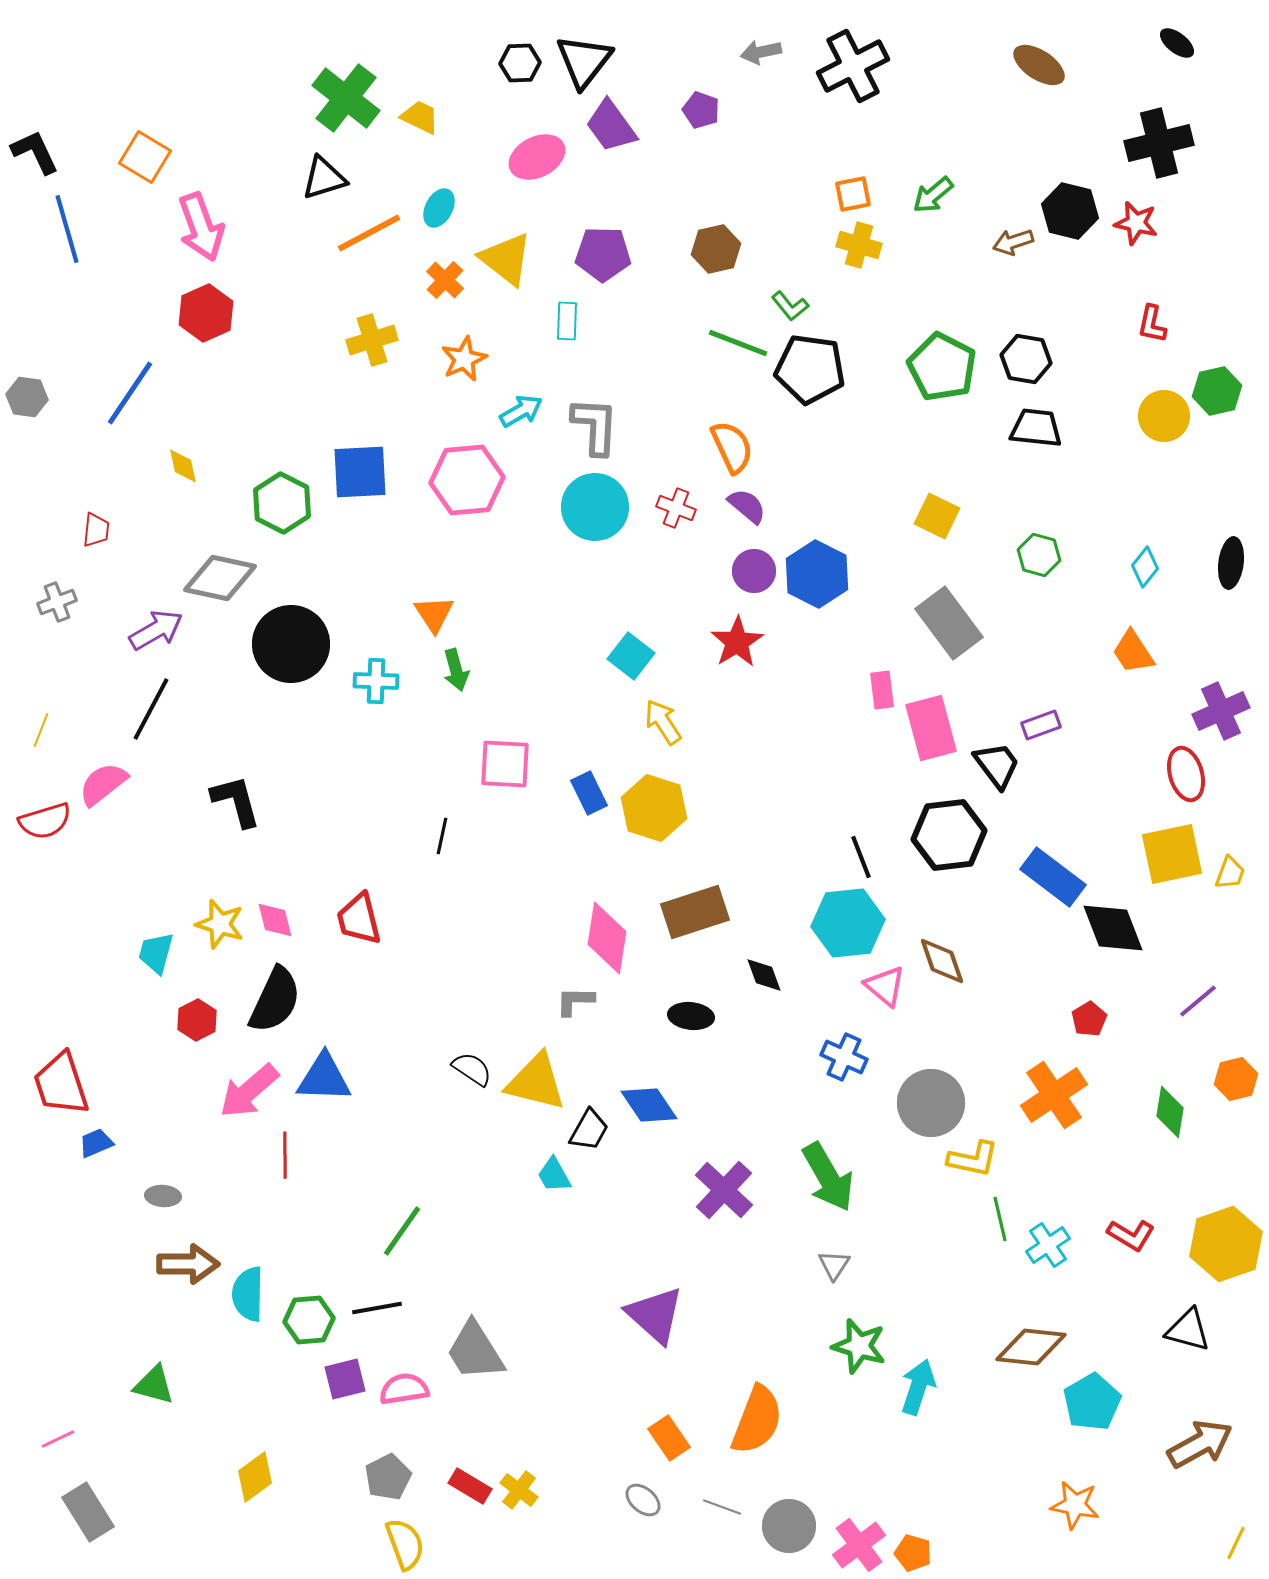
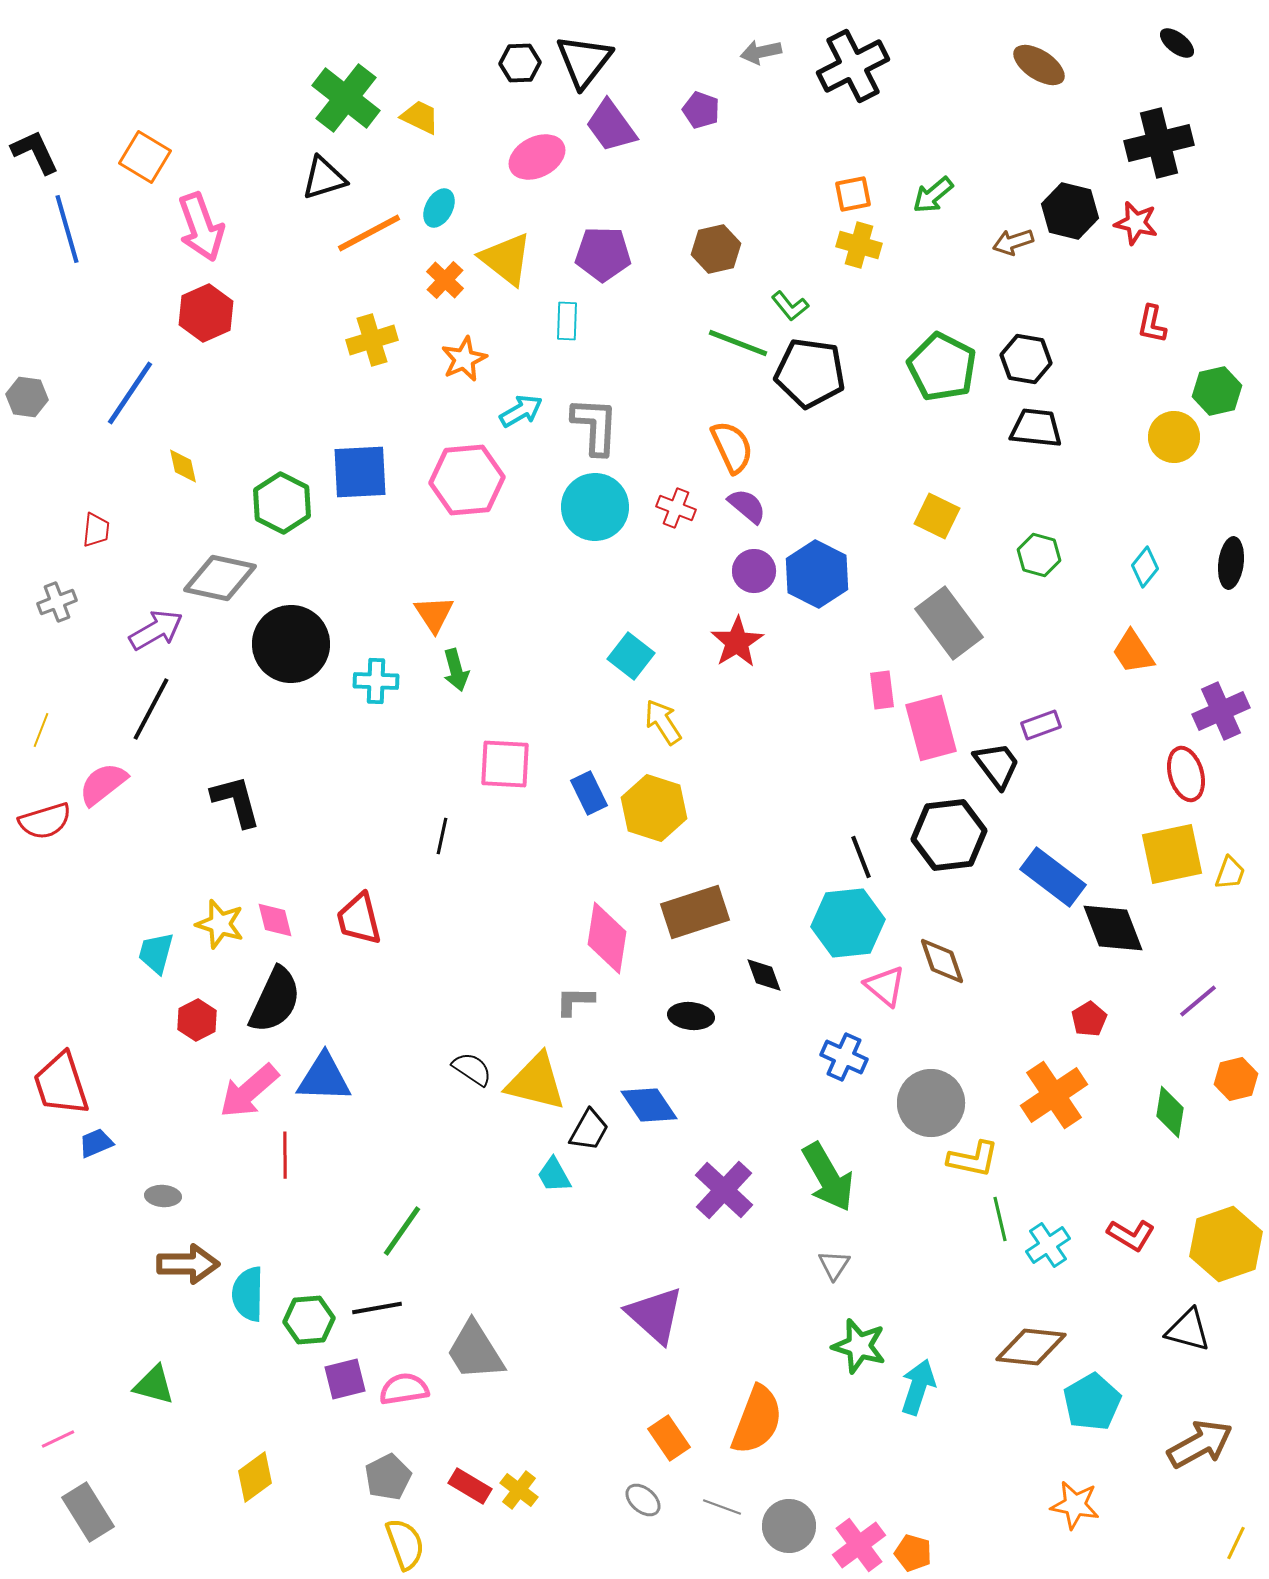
black pentagon at (810, 369): moved 4 px down
yellow circle at (1164, 416): moved 10 px right, 21 px down
